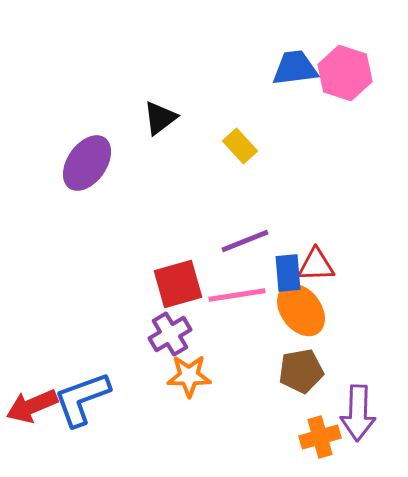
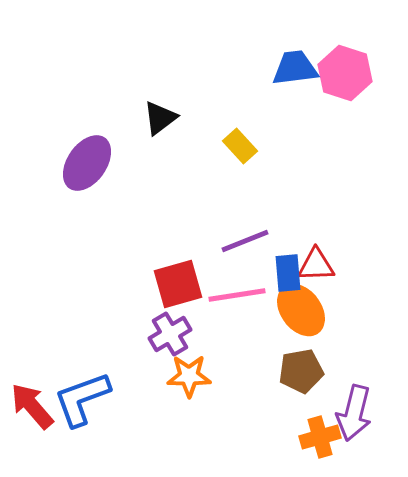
red arrow: rotated 72 degrees clockwise
purple arrow: moved 4 px left; rotated 12 degrees clockwise
